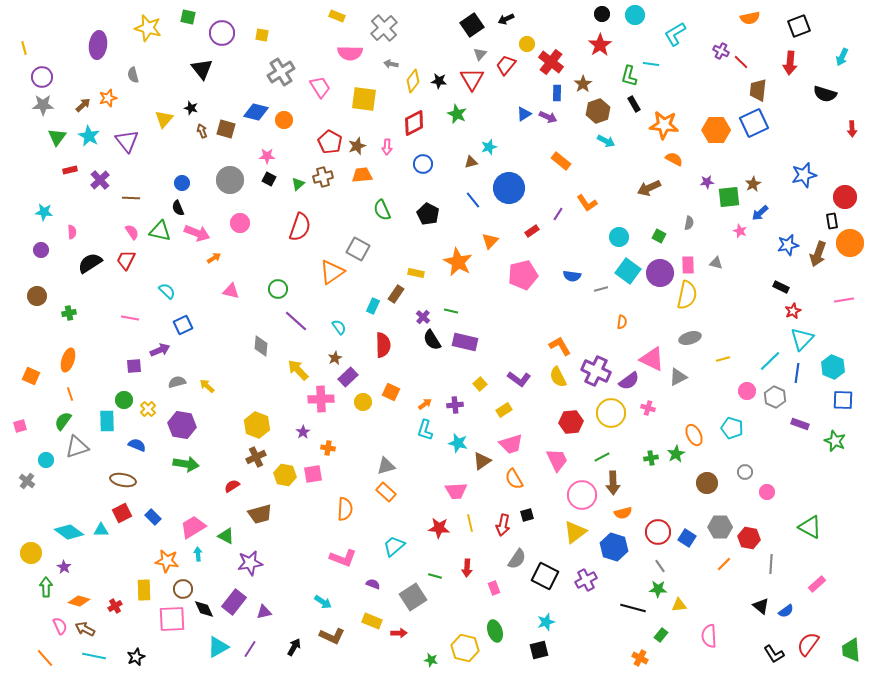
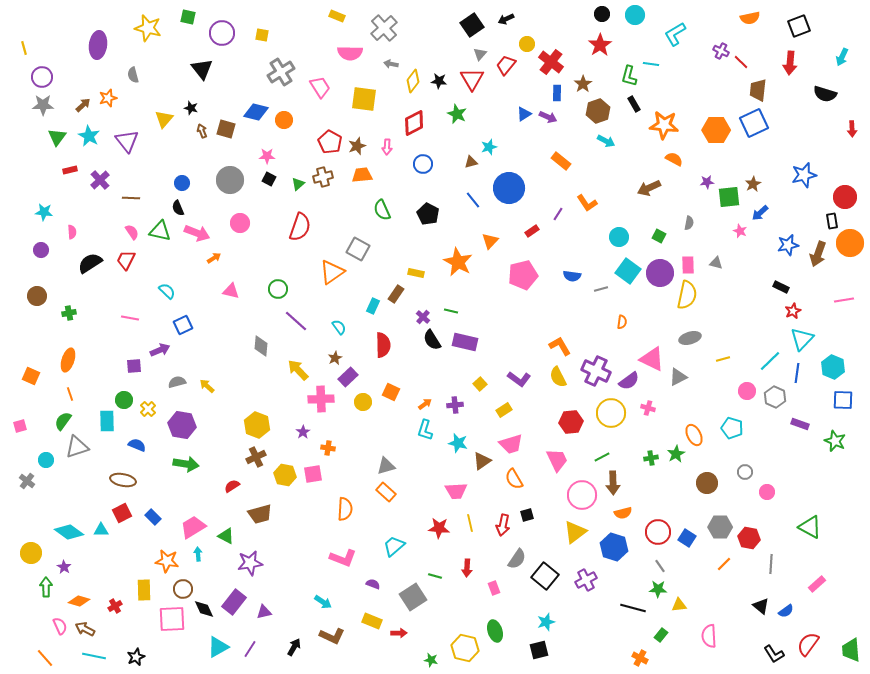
black square at (545, 576): rotated 12 degrees clockwise
